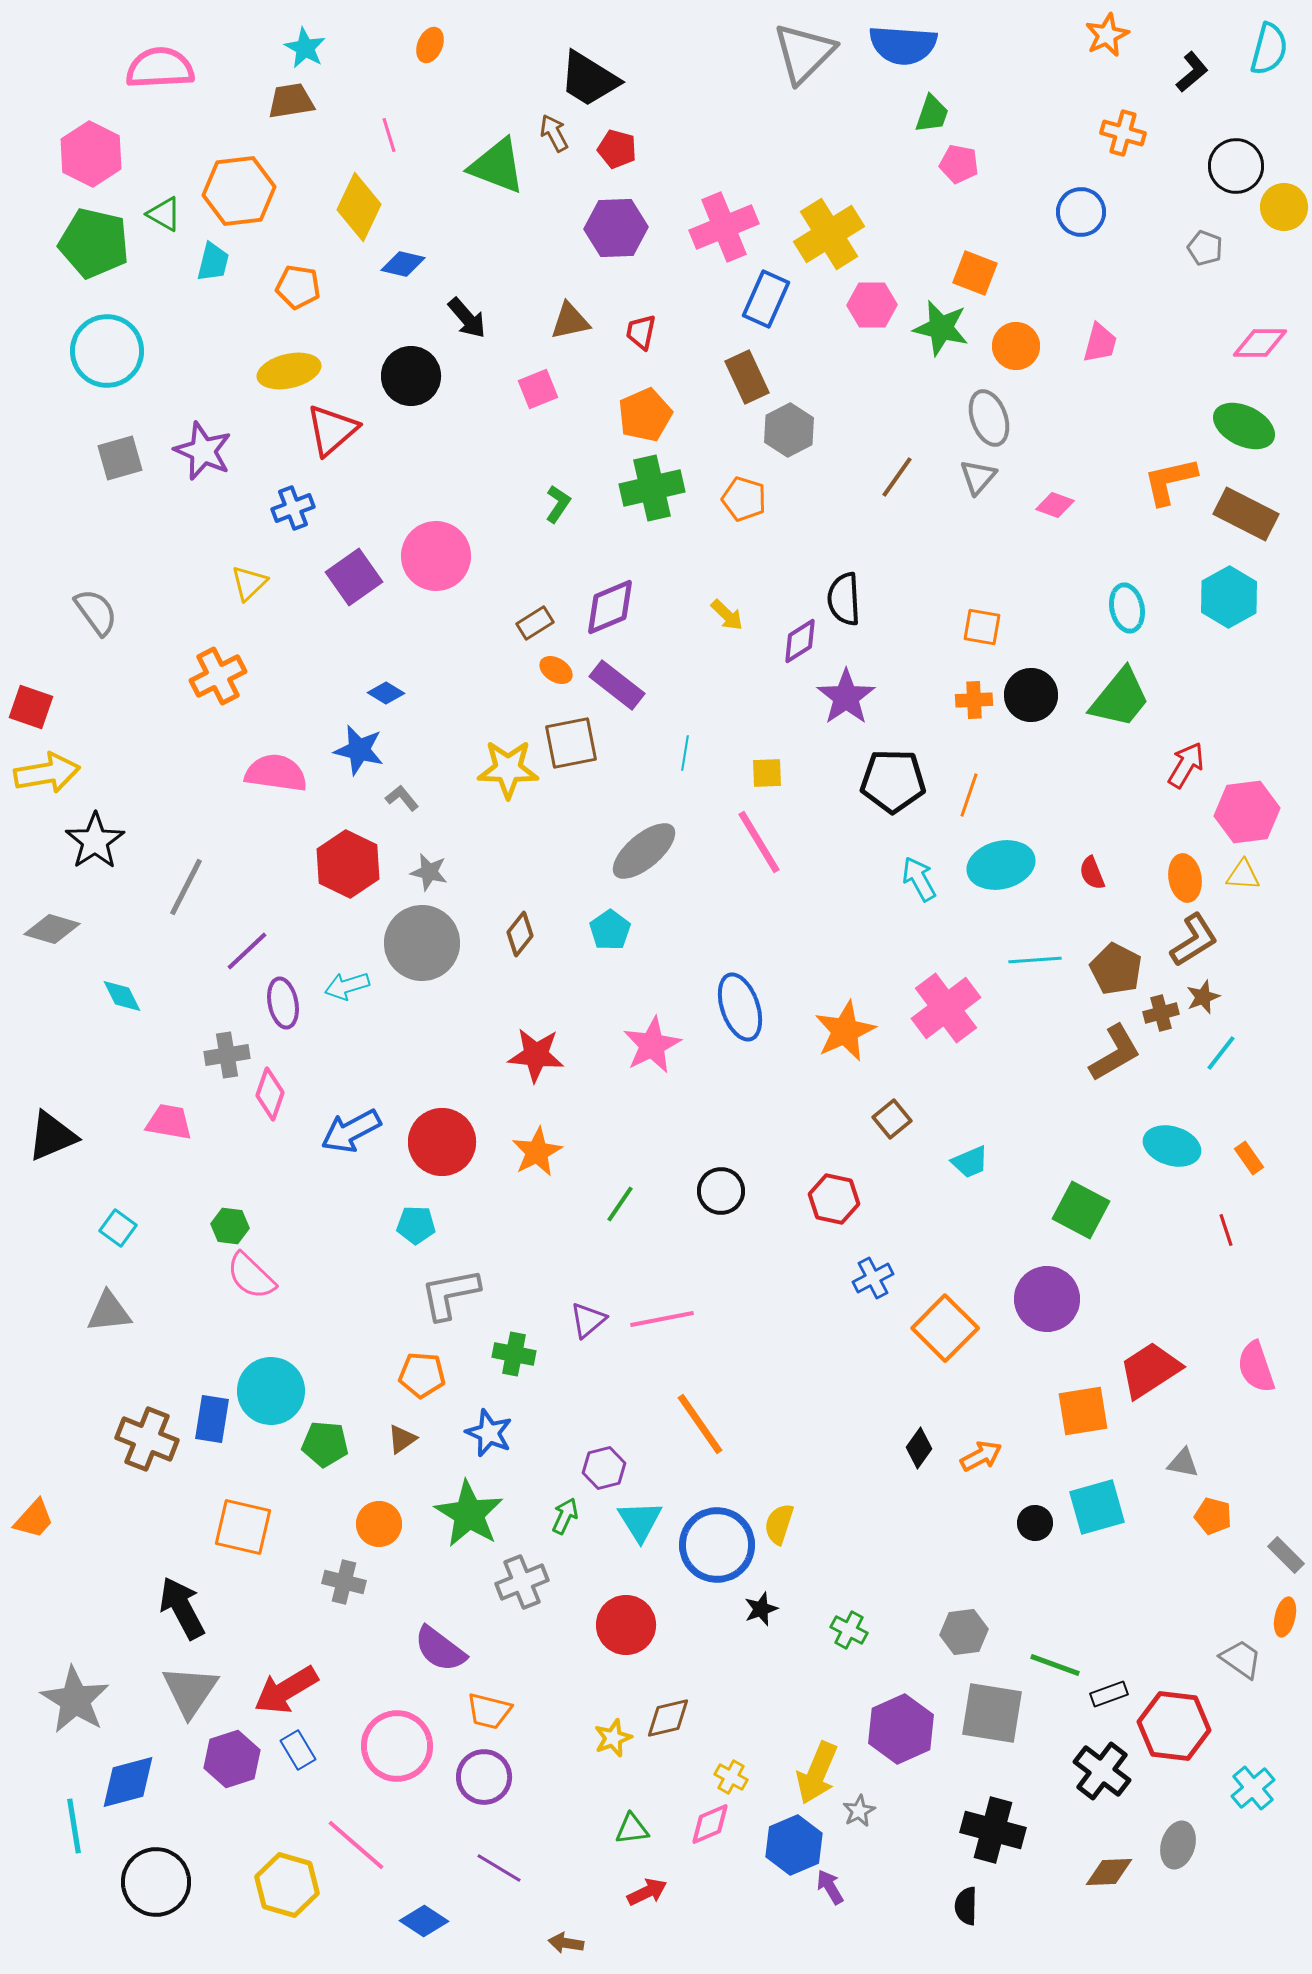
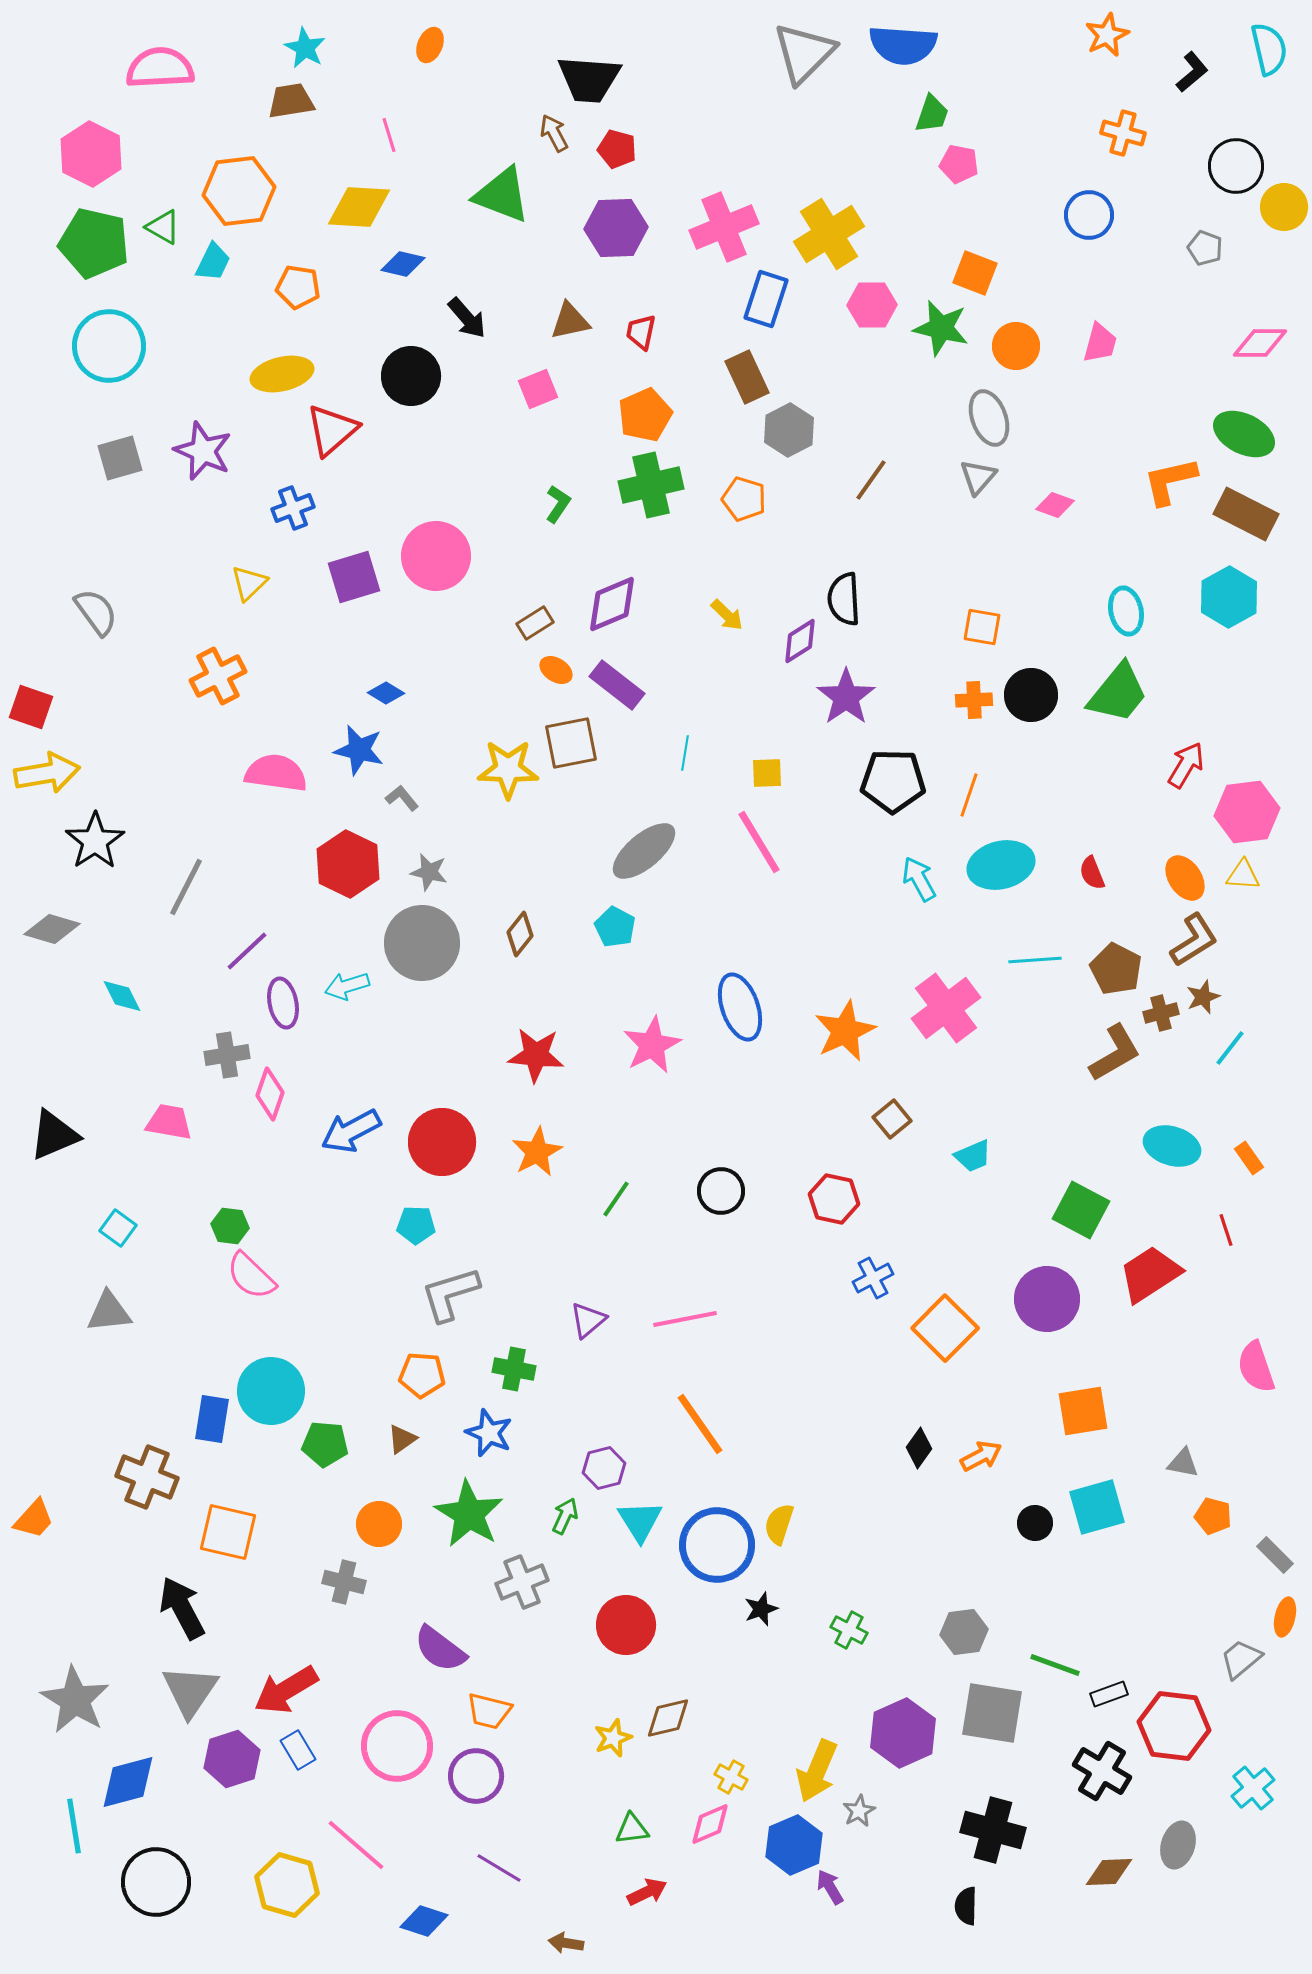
cyan semicircle at (1269, 49): rotated 28 degrees counterclockwise
black trapezoid at (589, 79): rotated 28 degrees counterclockwise
green triangle at (497, 166): moved 5 px right, 29 px down
yellow diamond at (359, 207): rotated 68 degrees clockwise
blue circle at (1081, 212): moved 8 px right, 3 px down
green triangle at (164, 214): moved 1 px left, 13 px down
cyan trapezoid at (213, 262): rotated 12 degrees clockwise
blue rectangle at (766, 299): rotated 6 degrees counterclockwise
cyan circle at (107, 351): moved 2 px right, 5 px up
yellow ellipse at (289, 371): moved 7 px left, 3 px down
green ellipse at (1244, 426): moved 8 px down
brown line at (897, 477): moved 26 px left, 3 px down
green cross at (652, 488): moved 1 px left, 3 px up
purple square at (354, 577): rotated 18 degrees clockwise
purple diamond at (610, 607): moved 2 px right, 3 px up
cyan ellipse at (1127, 608): moved 1 px left, 3 px down
green trapezoid at (1120, 698): moved 2 px left, 5 px up
orange ellipse at (1185, 878): rotated 24 degrees counterclockwise
cyan pentagon at (610, 930): moved 5 px right, 3 px up; rotated 9 degrees counterclockwise
cyan line at (1221, 1053): moved 9 px right, 5 px up
black triangle at (52, 1136): moved 2 px right, 1 px up
cyan trapezoid at (970, 1162): moved 3 px right, 6 px up
green line at (620, 1204): moved 4 px left, 5 px up
gray L-shape at (450, 1294): rotated 6 degrees counterclockwise
pink line at (662, 1319): moved 23 px right
green cross at (514, 1354): moved 15 px down
red trapezoid at (1150, 1370): moved 96 px up
brown cross at (147, 1439): moved 38 px down
orange square at (243, 1527): moved 15 px left, 5 px down
gray rectangle at (1286, 1555): moved 11 px left
gray trapezoid at (1241, 1659): rotated 75 degrees counterclockwise
purple hexagon at (901, 1729): moved 2 px right, 4 px down
black cross at (1102, 1771): rotated 6 degrees counterclockwise
yellow arrow at (817, 1773): moved 2 px up
purple circle at (484, 1777): moved 8 px left, 1 px up
blue diamond at (424, 1921): rotated 15 degrees counterclockwise
